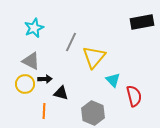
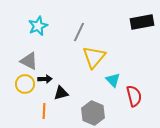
cyan star: moved 4 px right, 2 px up
gray line: moved 8 px right, 10 px up
gray triangle: moved 2 px left
black triangle: rotated 28 degrees counterclockwise
